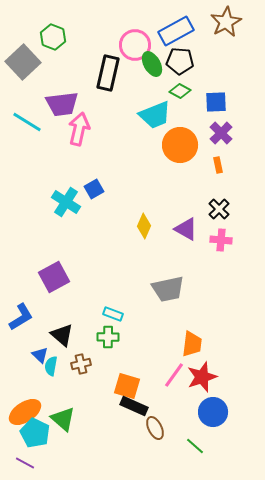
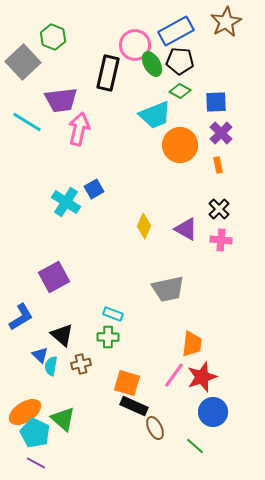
purple trapezoid at (62, 104): moved 1 px left, 4 px up
orange square at (127, 386): moved 3 px up
purple line at (25, 463): moved 11 px right
